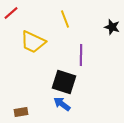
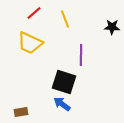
red line: moved 23 px right
black star: rotated 14 degrees counterclockwise
yellow trapezoid: moved 3 px left, 1 px down
